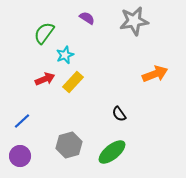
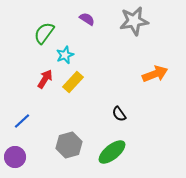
purple semicircle: moved 1 px down
red arrow: rotated 36 degrees counterclockwise
purple circle: moved 5 px left, 1 px down
